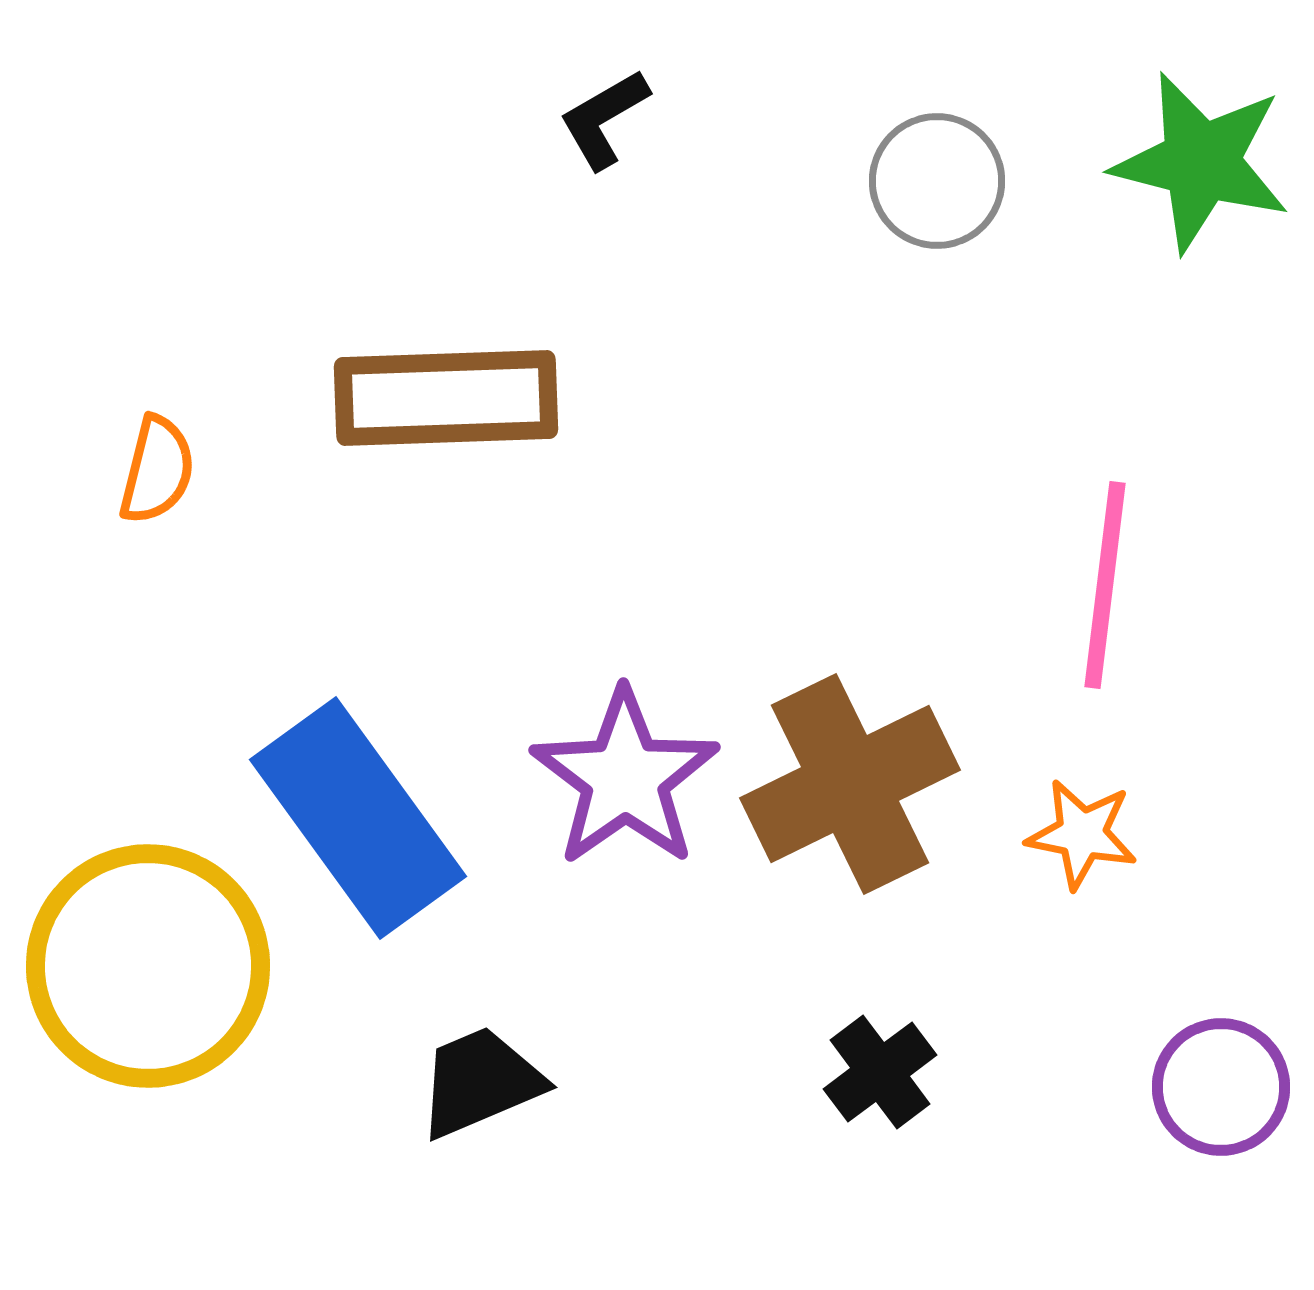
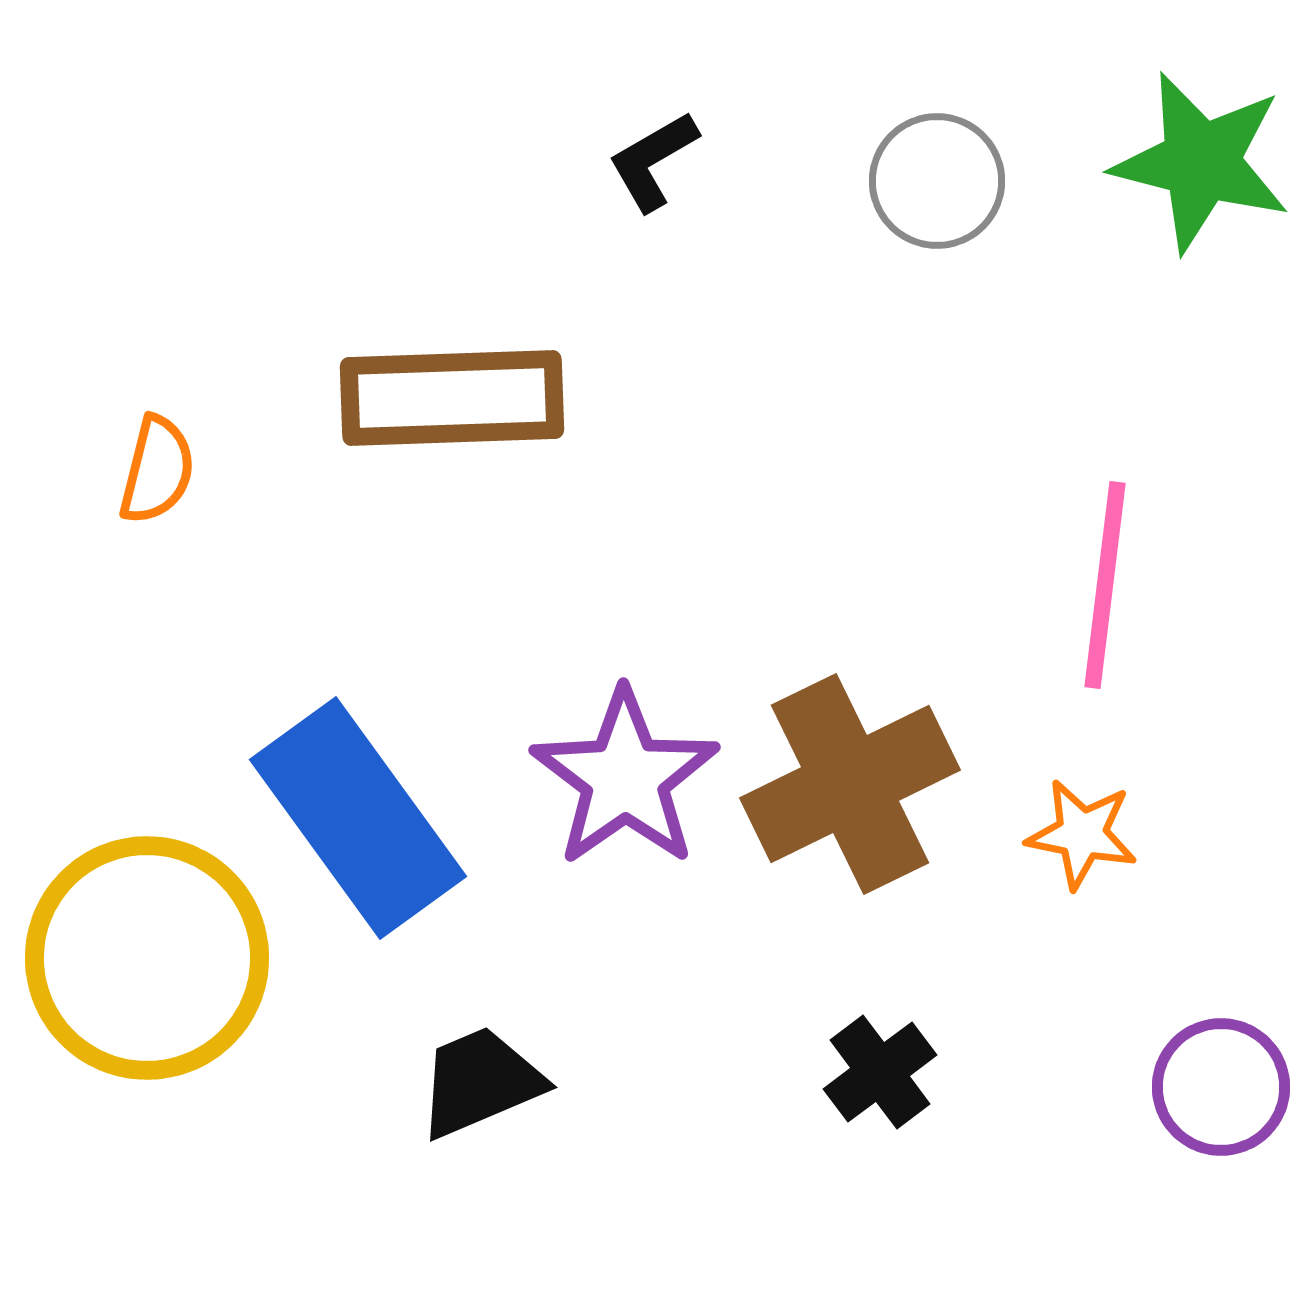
black L-shape: moved 49 px right, 42 px down
brown rectangle: moved 6 px right
yellow circle: moved 1 px left, 8 px up
